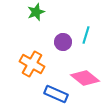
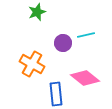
green star: moved 1 px right
cyan line: rotated 60 degrees clockwise
purple circle: moved 1 px down
blue rectangle: rotated 60 degrees clockwise
